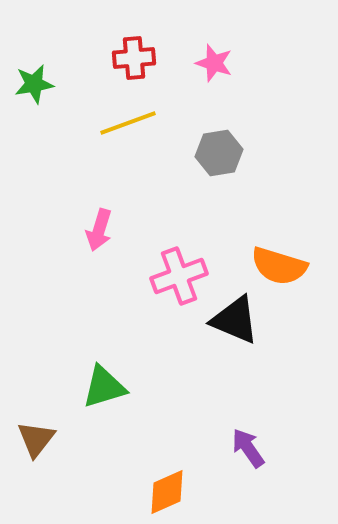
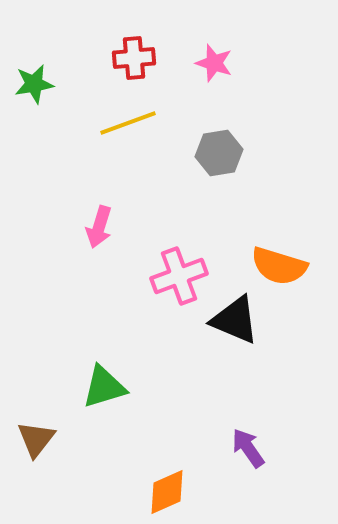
pink arrow: moved 3 px up
